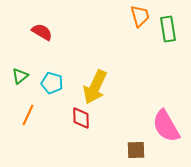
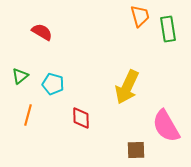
cyan pentagon: moved 1 px right, 1 px down
yellow arrow: moved 32 px right
orange line: rotated 10 degrees counterclockwise
